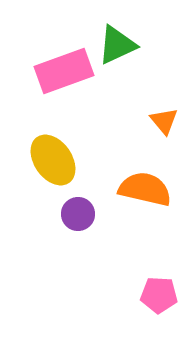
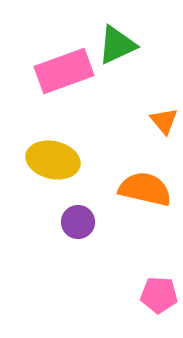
yellow ellipse: rotated 42 degrees counterclockwise
purple circle: moved 8 px down
